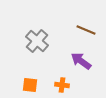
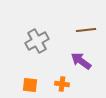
brown line: rotated 30 degrees counterclockwise
gray cross: rotated 20 degrees clockwise
orange cross: moved 1 px up
